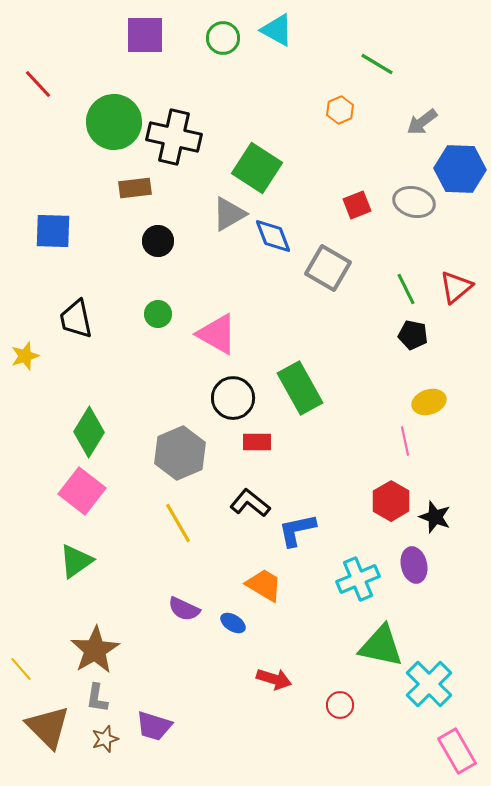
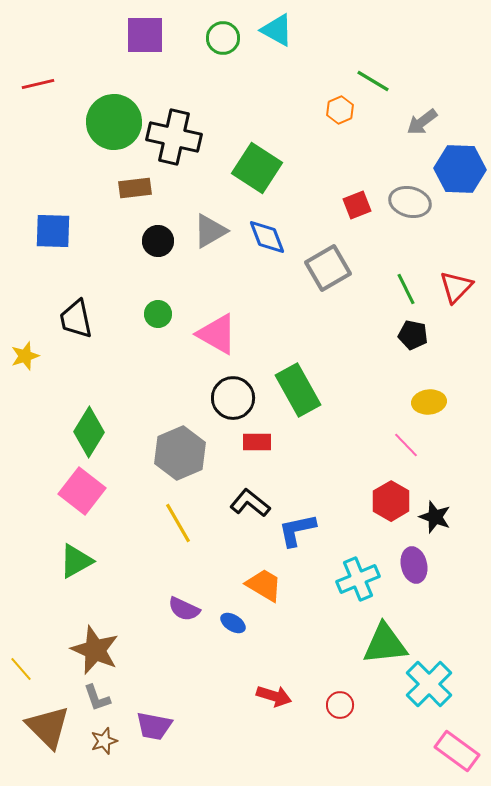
green line at (377, 64): moved 4 px left, 17 px down
red line at (38, 84): rotated 60 degrees counterclockwise
gray ellipse at (414, 202): moved 4 px left
gray triangle at (229, 214): moved 19 px left, 17 px down
blue diamond at (273, 236): moved 6 px left, 1 px down
gray square at (328, 268): rotated 30 degrees clockwise
red triangle at (456, 287): rotated 6 degrees counterclockwise
green rectangle at (300, 388): moved 2 px left, 2 px down
yellow ellipse at (429, 402): rotated 12 degrees clockwise
pink line at (405, 441): moved 1 px right, 4 px down; rotated 32 degrees counterclockwise
green triangle at (76, 561): rotated 6 degrees clockwise
green triangle at (381, 646): moved 4 px right, 2 px up; rotated 18 degrees counterclockwise
brown star at (95, 650): rotated 18 degrees counterclockwise
red arrow at (274, 679): moved 17 px down
gray L-shape at (97, 698): rotated 28 degrees counterclockwise
purple trapezoid at (154, 726): rotated 6 degrees counterclockwise
brown star at (105, 739): moved 1 px left, 2 px down
pink rectangle at (457, 751): rotated 24 degrees counterclockwise
